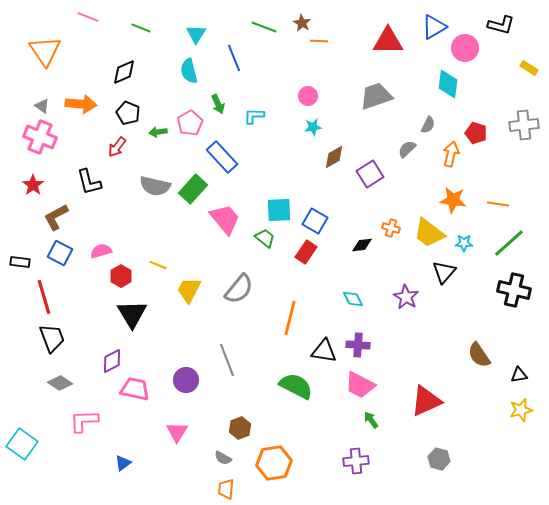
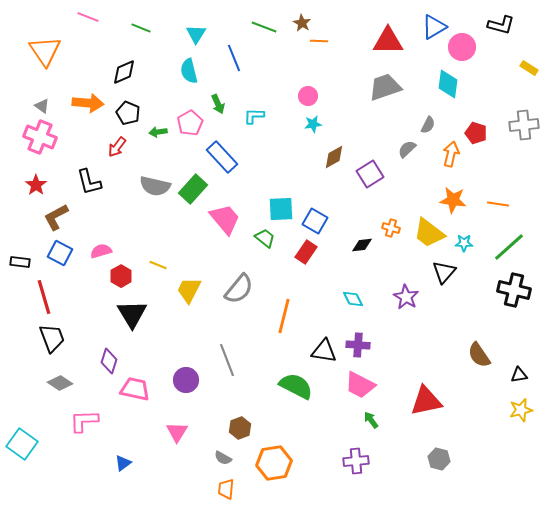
pink circle at (465, 48): moved 3 px left, 1 px up
gray trapezoid at (376, 96): moved 9 px right, 9 px up
orange arrow at (81, 104): moved 7 px right, 1 px up
cyan star at (313, 127): moved 3 px up
red star at (33, 185): moved 3 px right
cyan square at (279, 210): moved 2 px right, 1 px up
green line at (509, 243): moved 4 px down
orange line at (290, 318): moved 6 px left, 2 px up
purple diamond at (112, 361): moved 3 px left; rotated 45 degrees counterclockwise
red triangle at (426, 401): rotated 12 degrees clockwise
